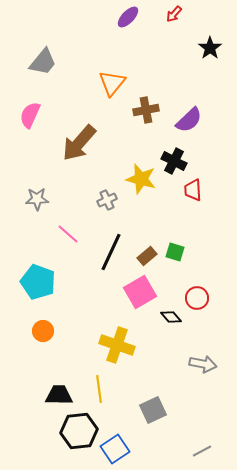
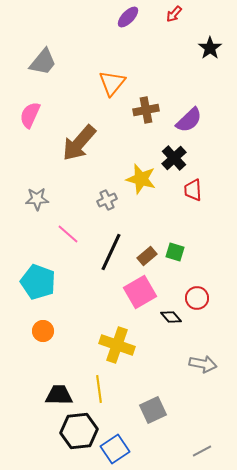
black cross: moved 3 px up; rotated 20 degrees clockwise
